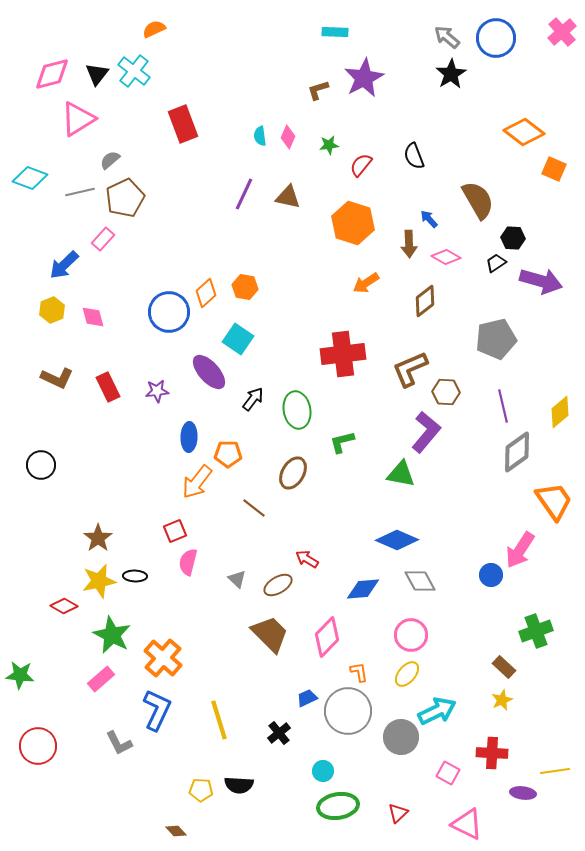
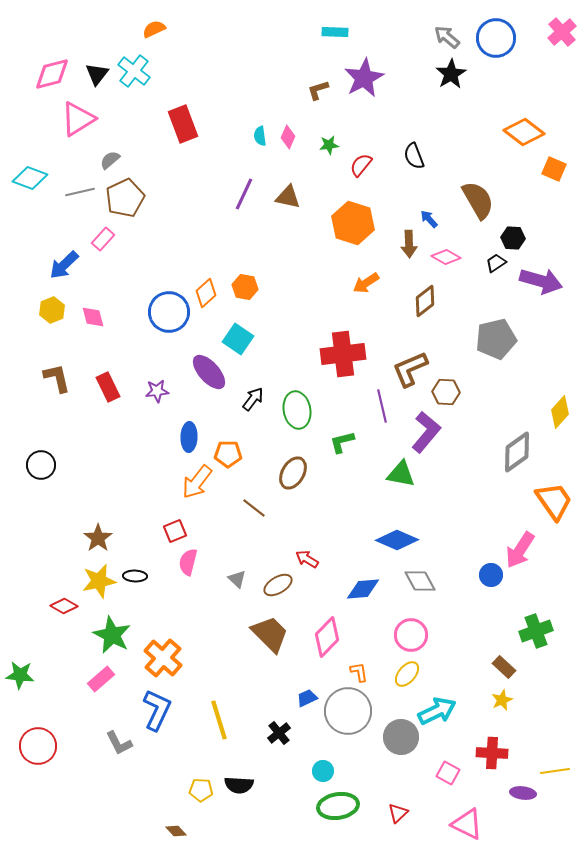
brown L-shape at (57, 378): rotated 128 degrees counterclockwise
purple line at (503, 406): moved 121 px left
yellow diamond at (560, 412): rotated 8 degrees counterclockwise
